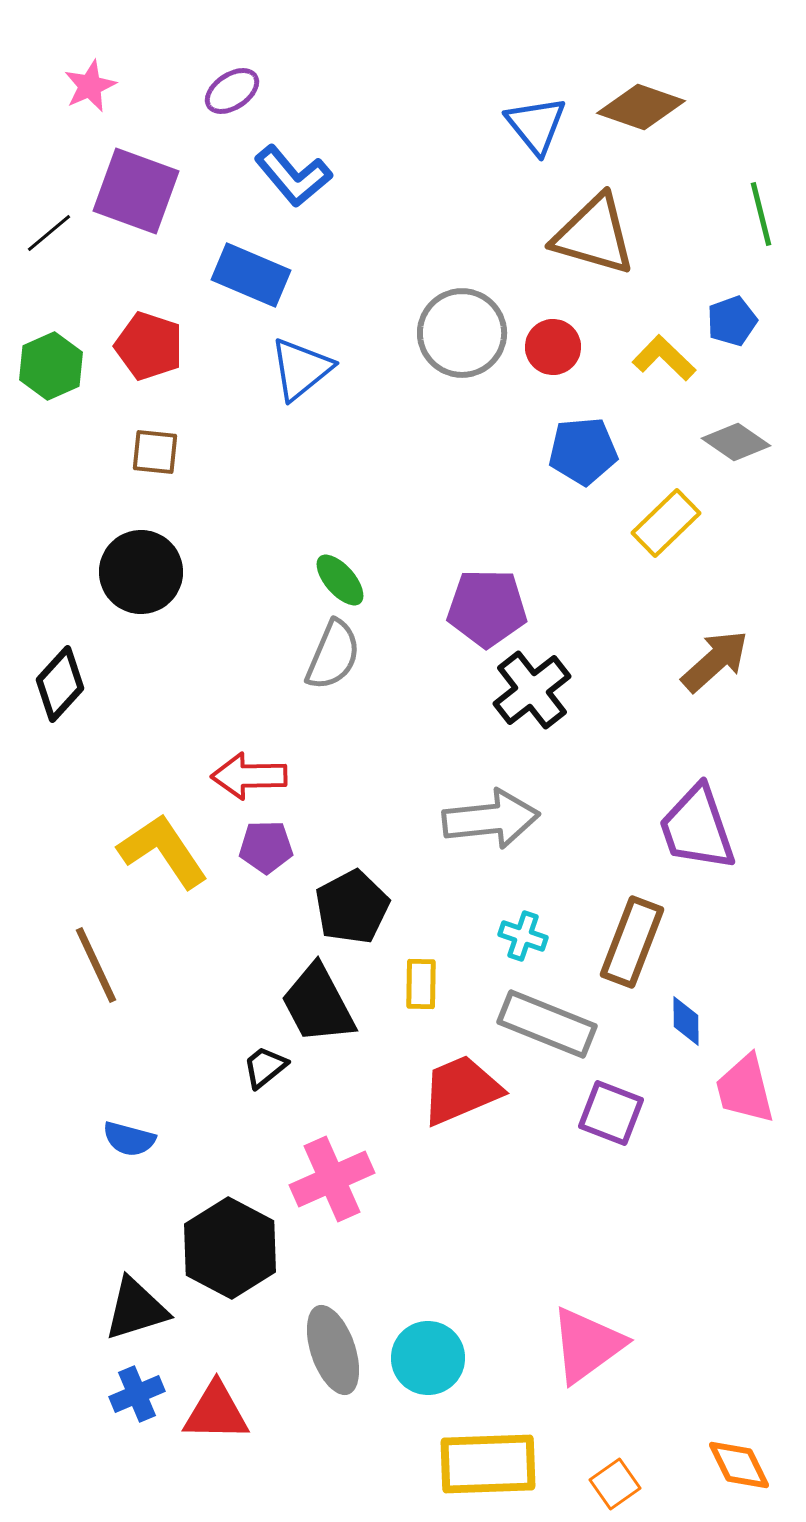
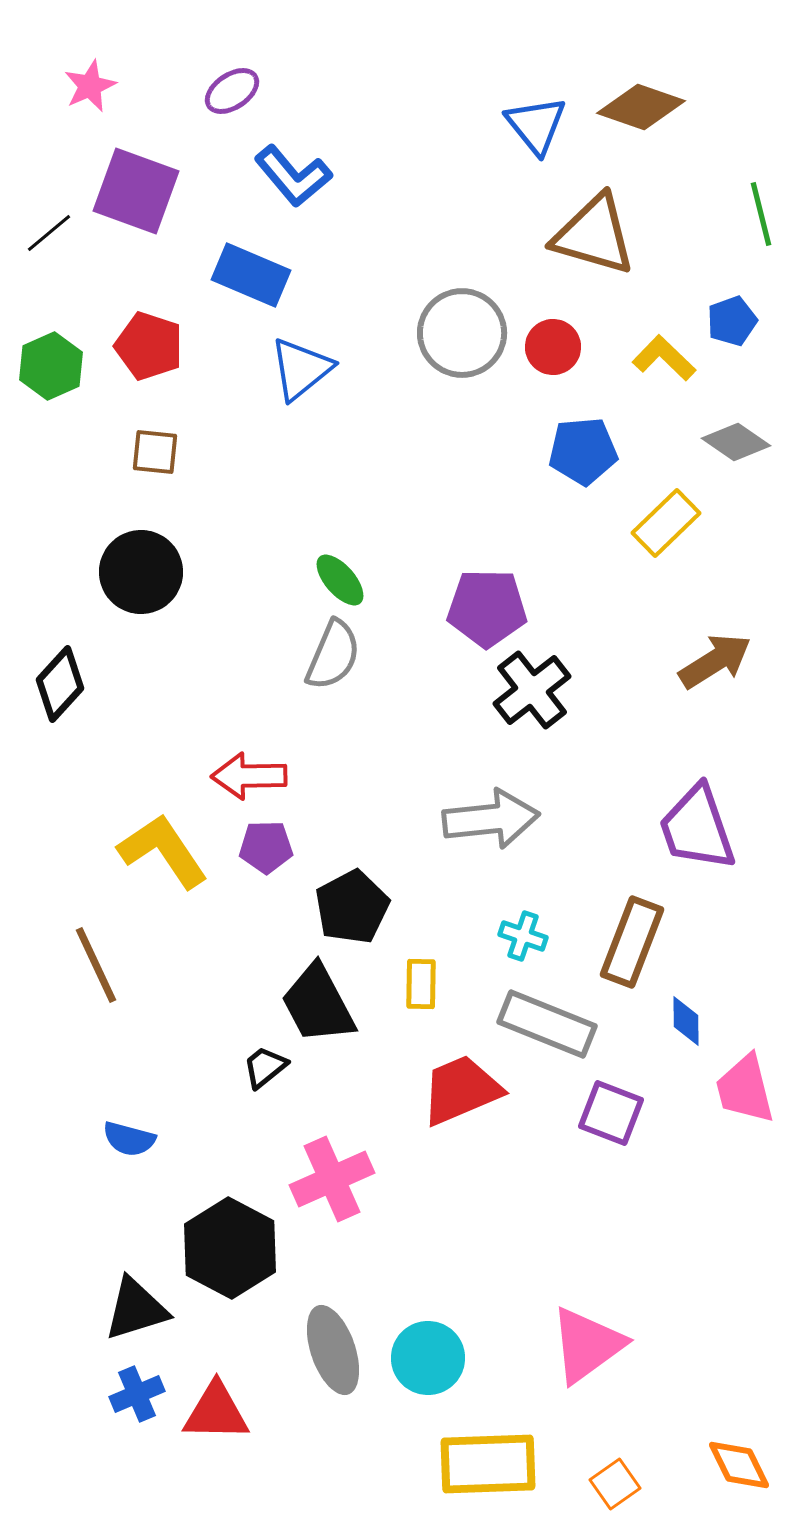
brown arrow at (715, 661): rotated 10 degrees clockwise
